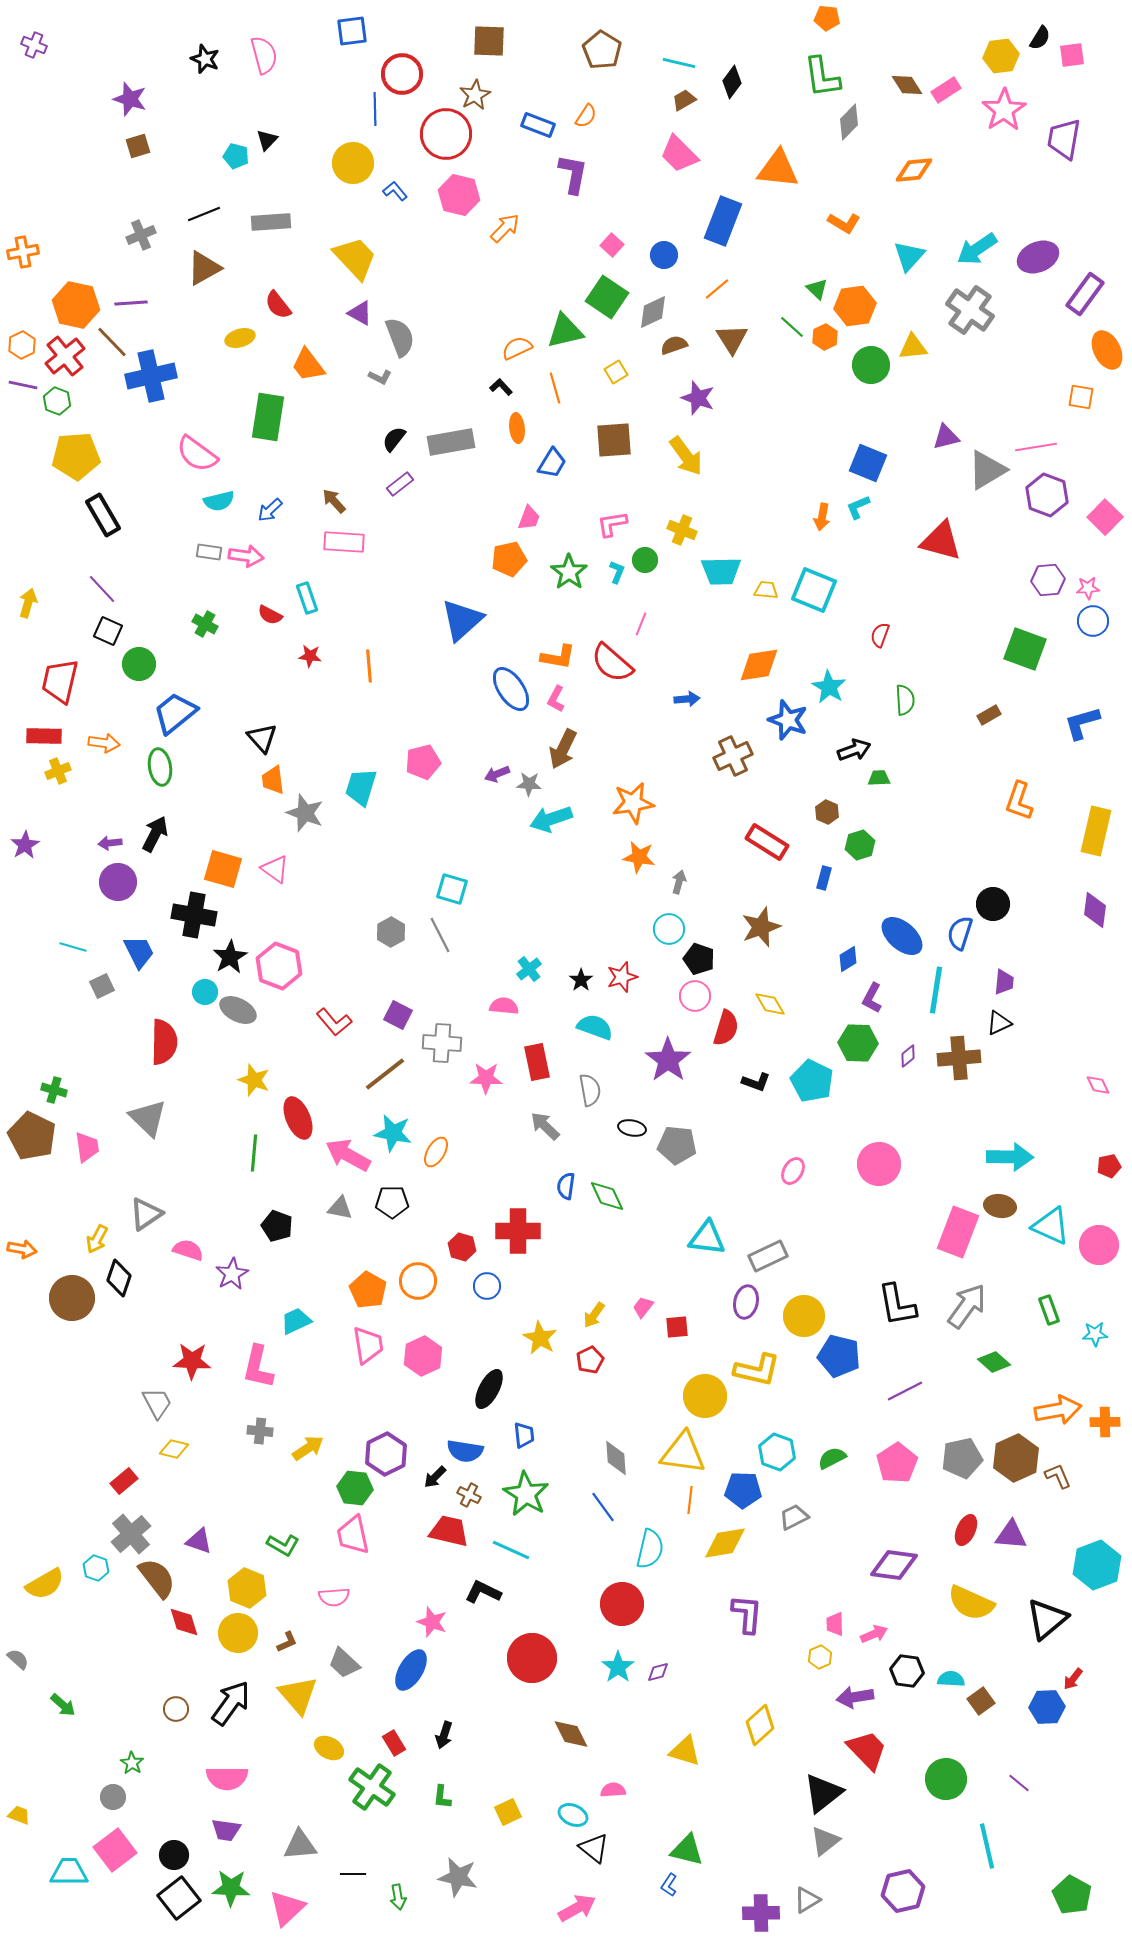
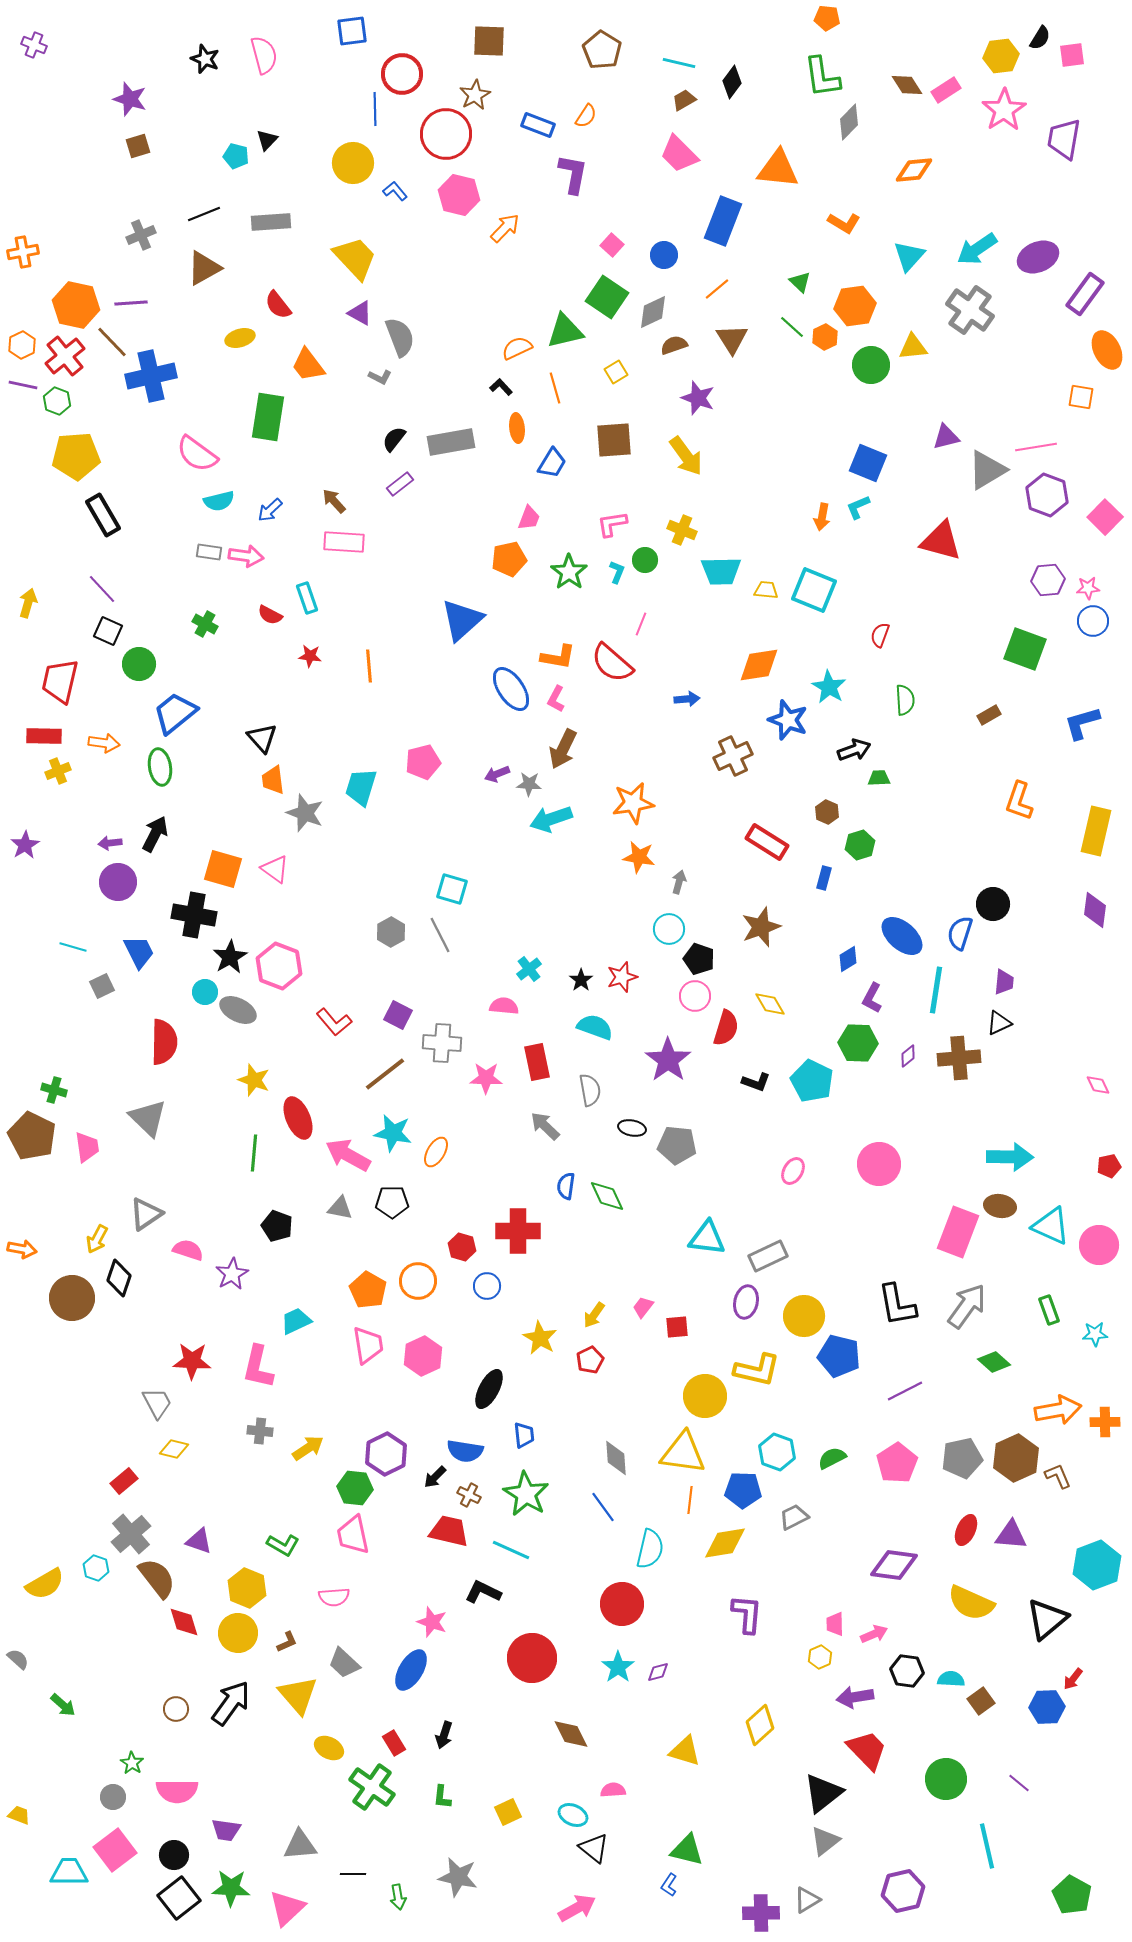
green triangle at (817, 289): moved 17 px left, 7 px up
pink semicircle at (227, 1778): moved 50 px left, 13 px down
